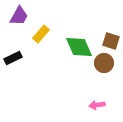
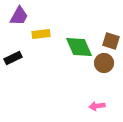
yellow rectangle: rotated 42 degrees clockwise
pink arrow: moved 1 px down
